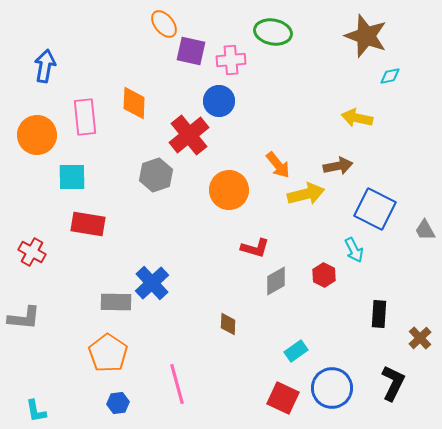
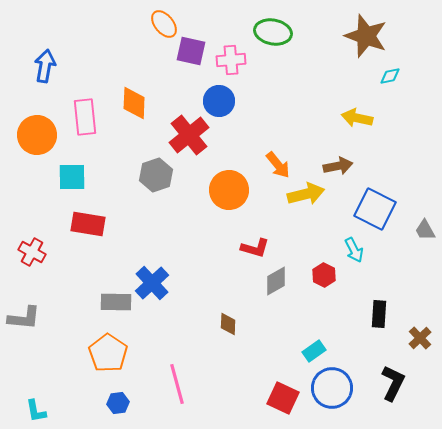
cyan rectangle at (296, 351): moved 18 px right
